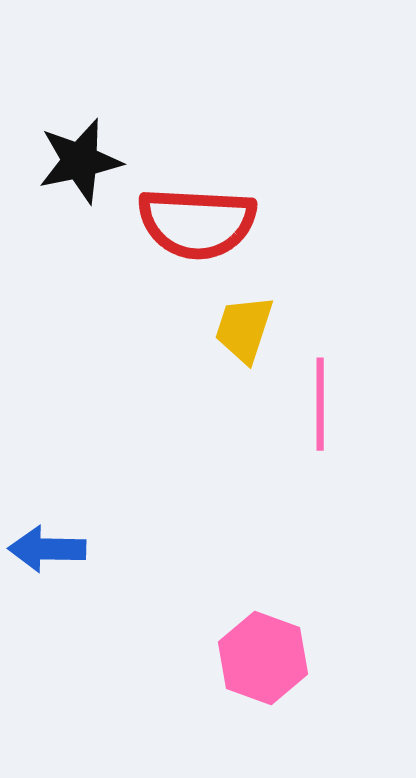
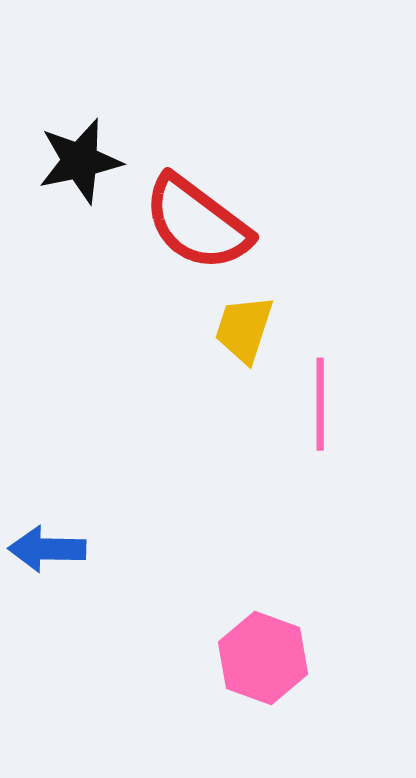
red semicircle: rotated 34 degrees clockwise
